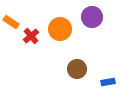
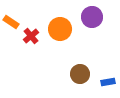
brown circle: moved 3 px right, 5 px down
